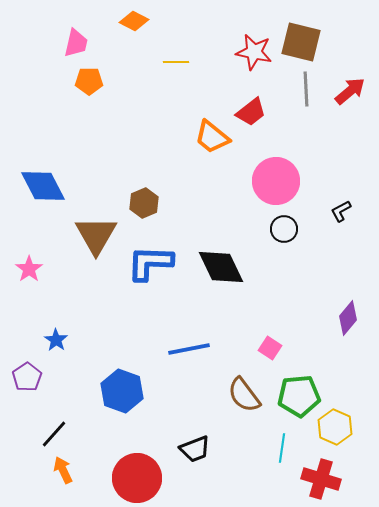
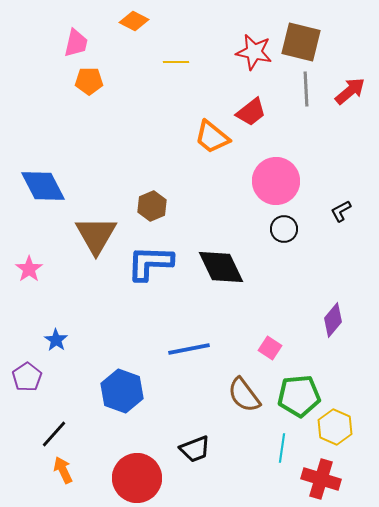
brown hexagon: moved 8 px right, 3 px down
purple diamond: moved 15 px left, 2 px down
